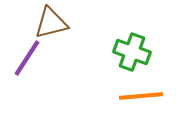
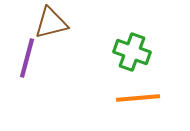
purple line: rotated 18 degrees counterclockwise
orange line: moved 3 px left, 2 px down
